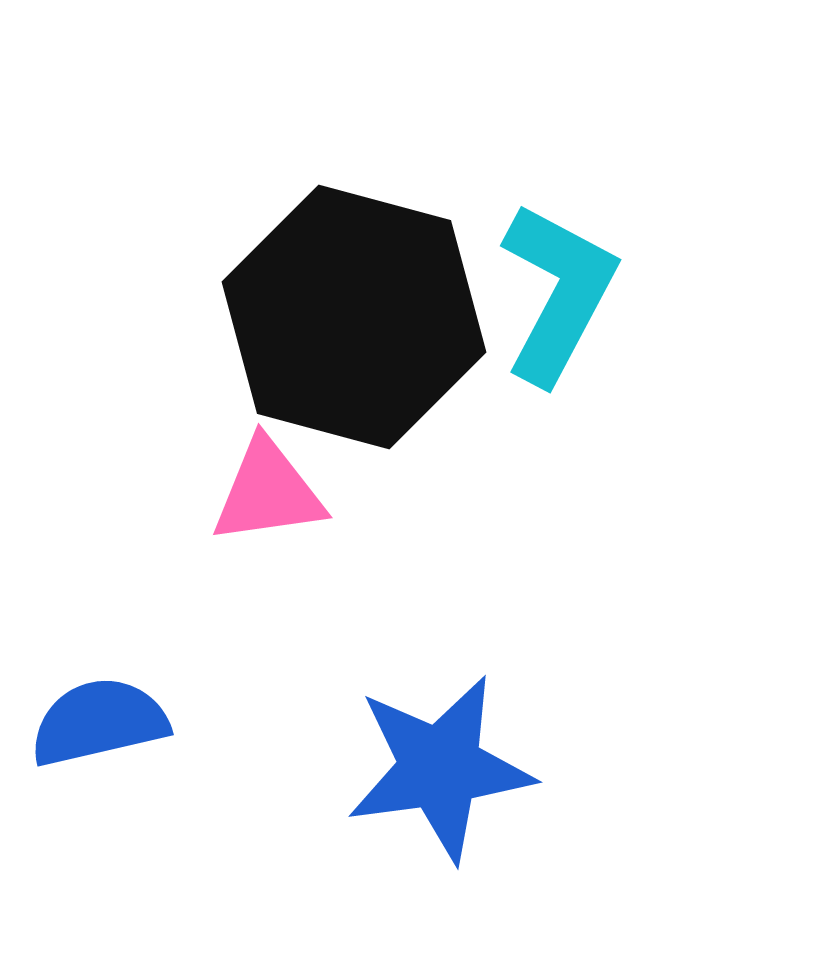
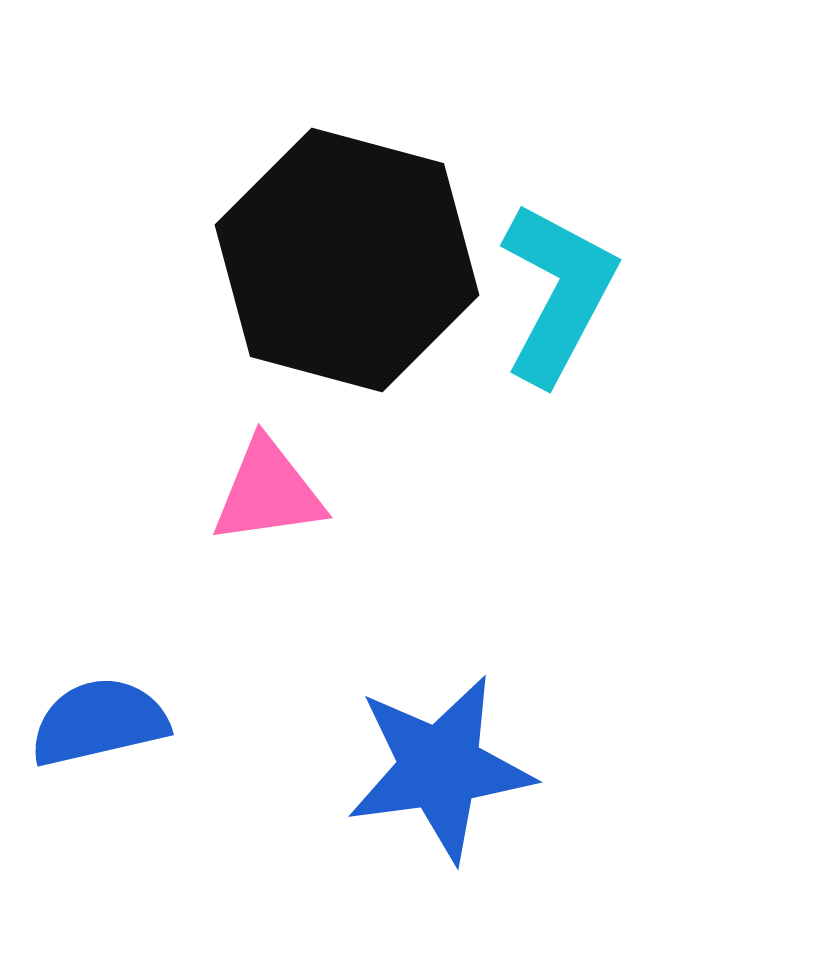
black hexagon: moved 7 px left, 57 px up
